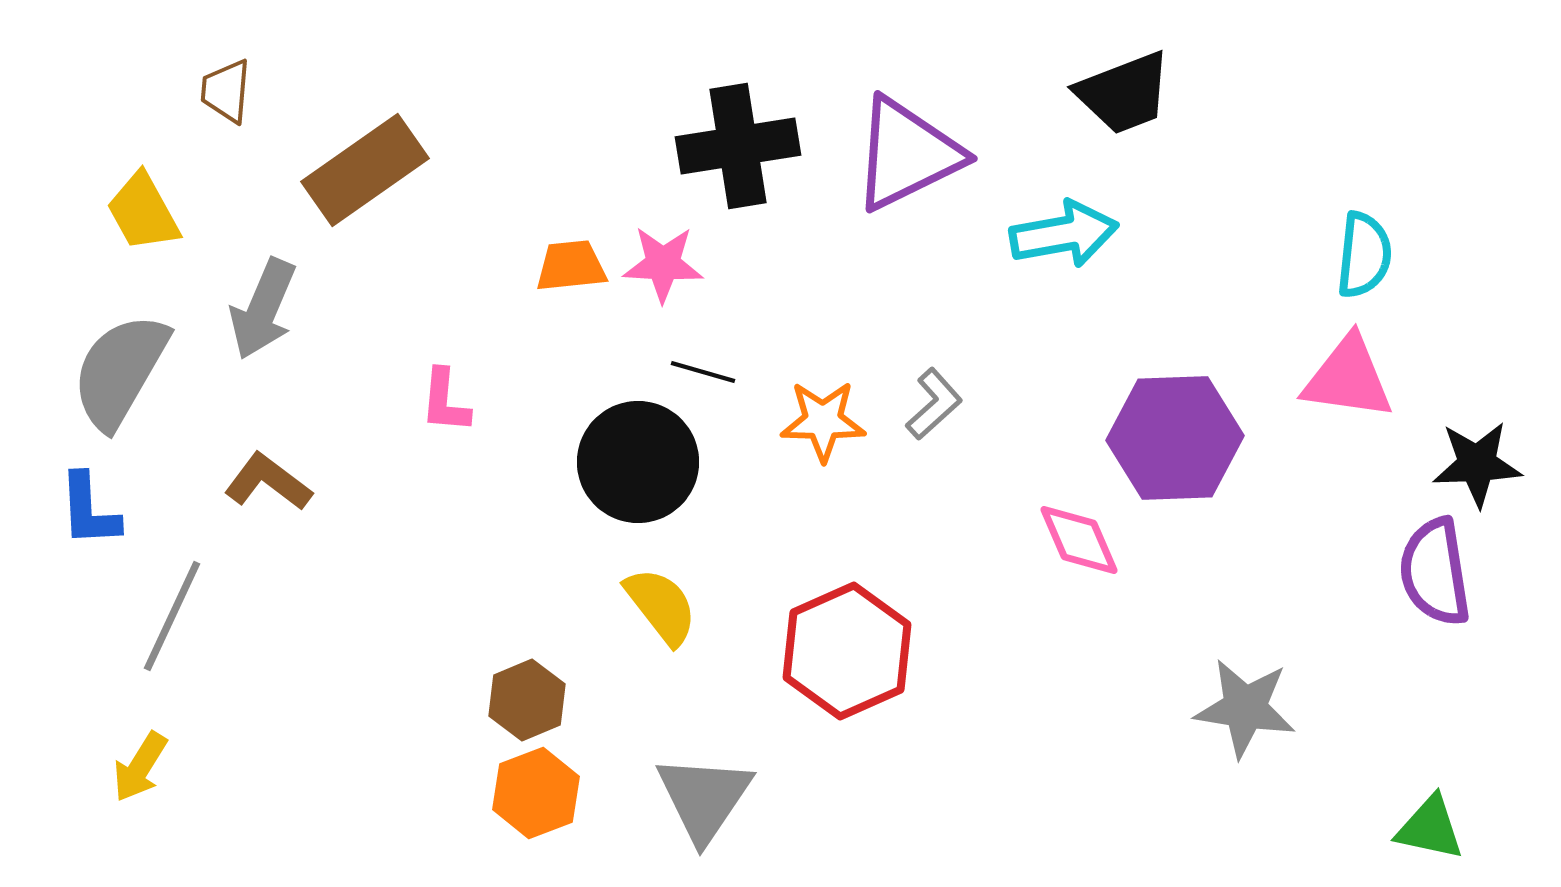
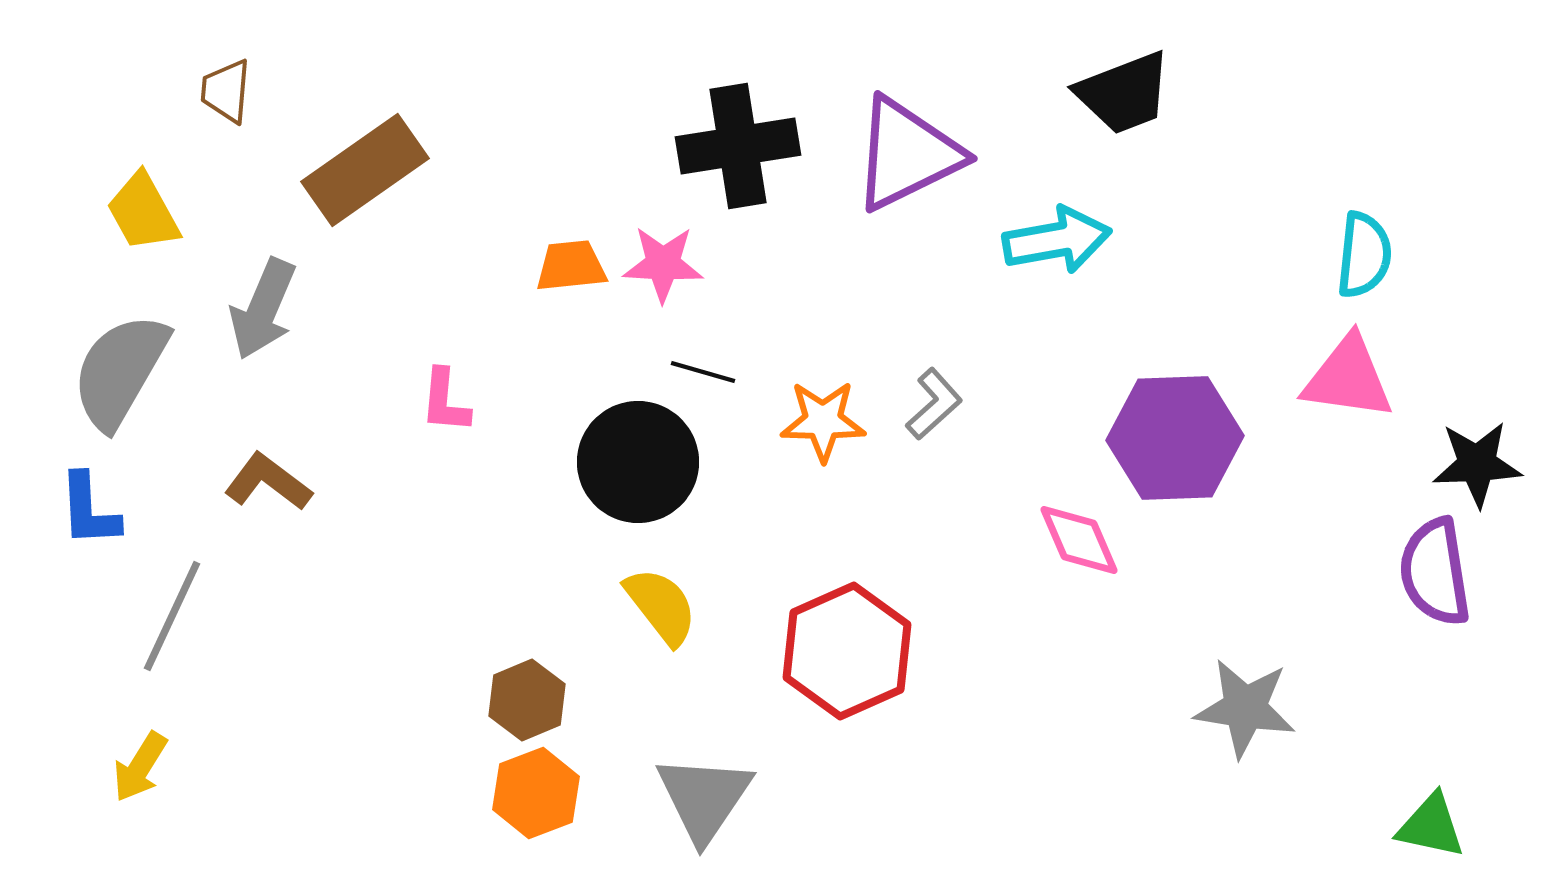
cyan arrow: moved 7 px left, 6 px down
green triangle: moved 1 px right, 2 px up
